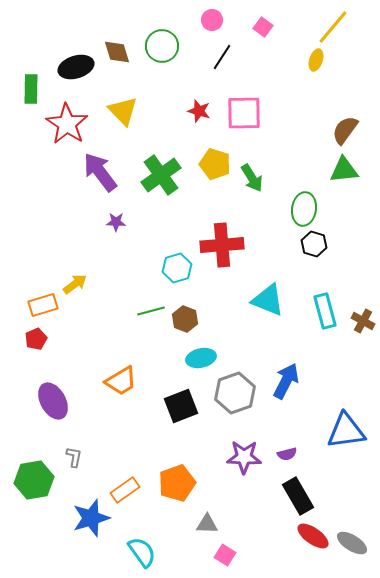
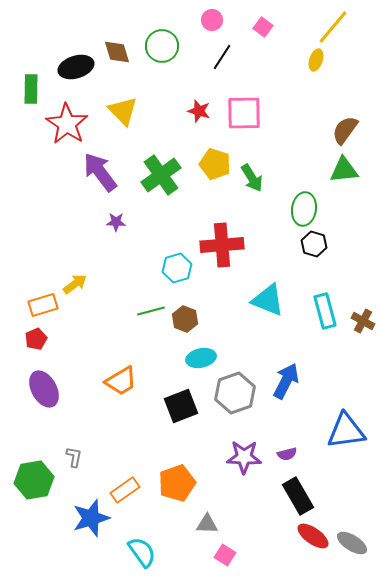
purple ellipse at (53, 401): moved 9 px left, 12 px up
